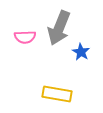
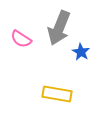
pink semicircle: moved 4 px left, 2 px down; rotated 35 degrees clockwise
